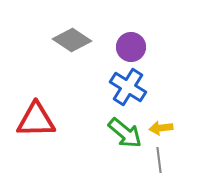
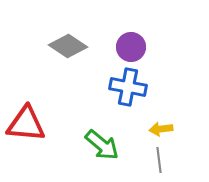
gray diamond: moved 4 px left, 6 px down
blue cross: rotated 21 degrees counterclockwise
red triangle: moved 10 px left, 4 px down; rotated 6 degrees clockwise
yellow arrow: moved 1 px down
green arrow: moved 23 px left, 12 px down
